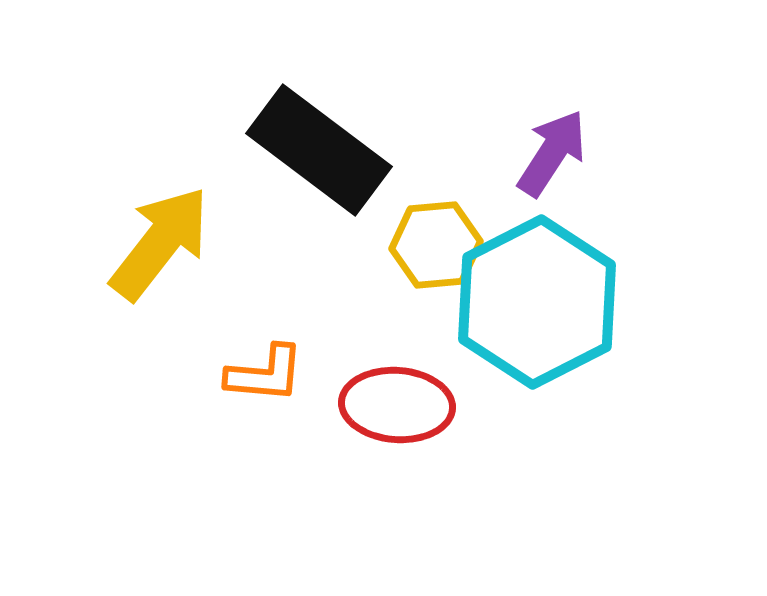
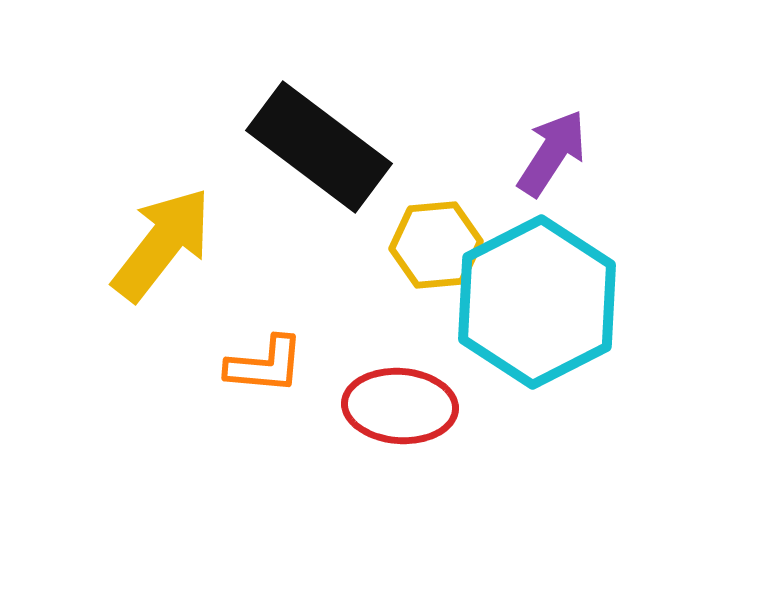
black rectangle: moved 3 px up
yellow arrow: moved 2 px right, 1 px down
orange L-shape: moved 9 px up
red ellipse: moved 3 px right, 1 px down
